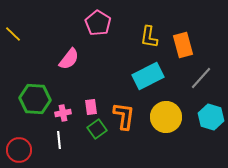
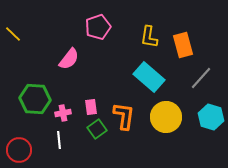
pink pentagon: moved 4 px down; rotated 20 degrees clockwise
cyan rectangle: moved 1 px right, 1 px down; rotated 68 degrees clockwise
